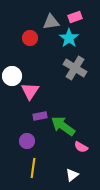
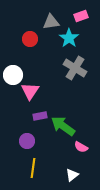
pink rectangle: moved 6 px right, 1 px up
red circle: moved 1 px down
white circle: moved 1 px right, 1 px up
